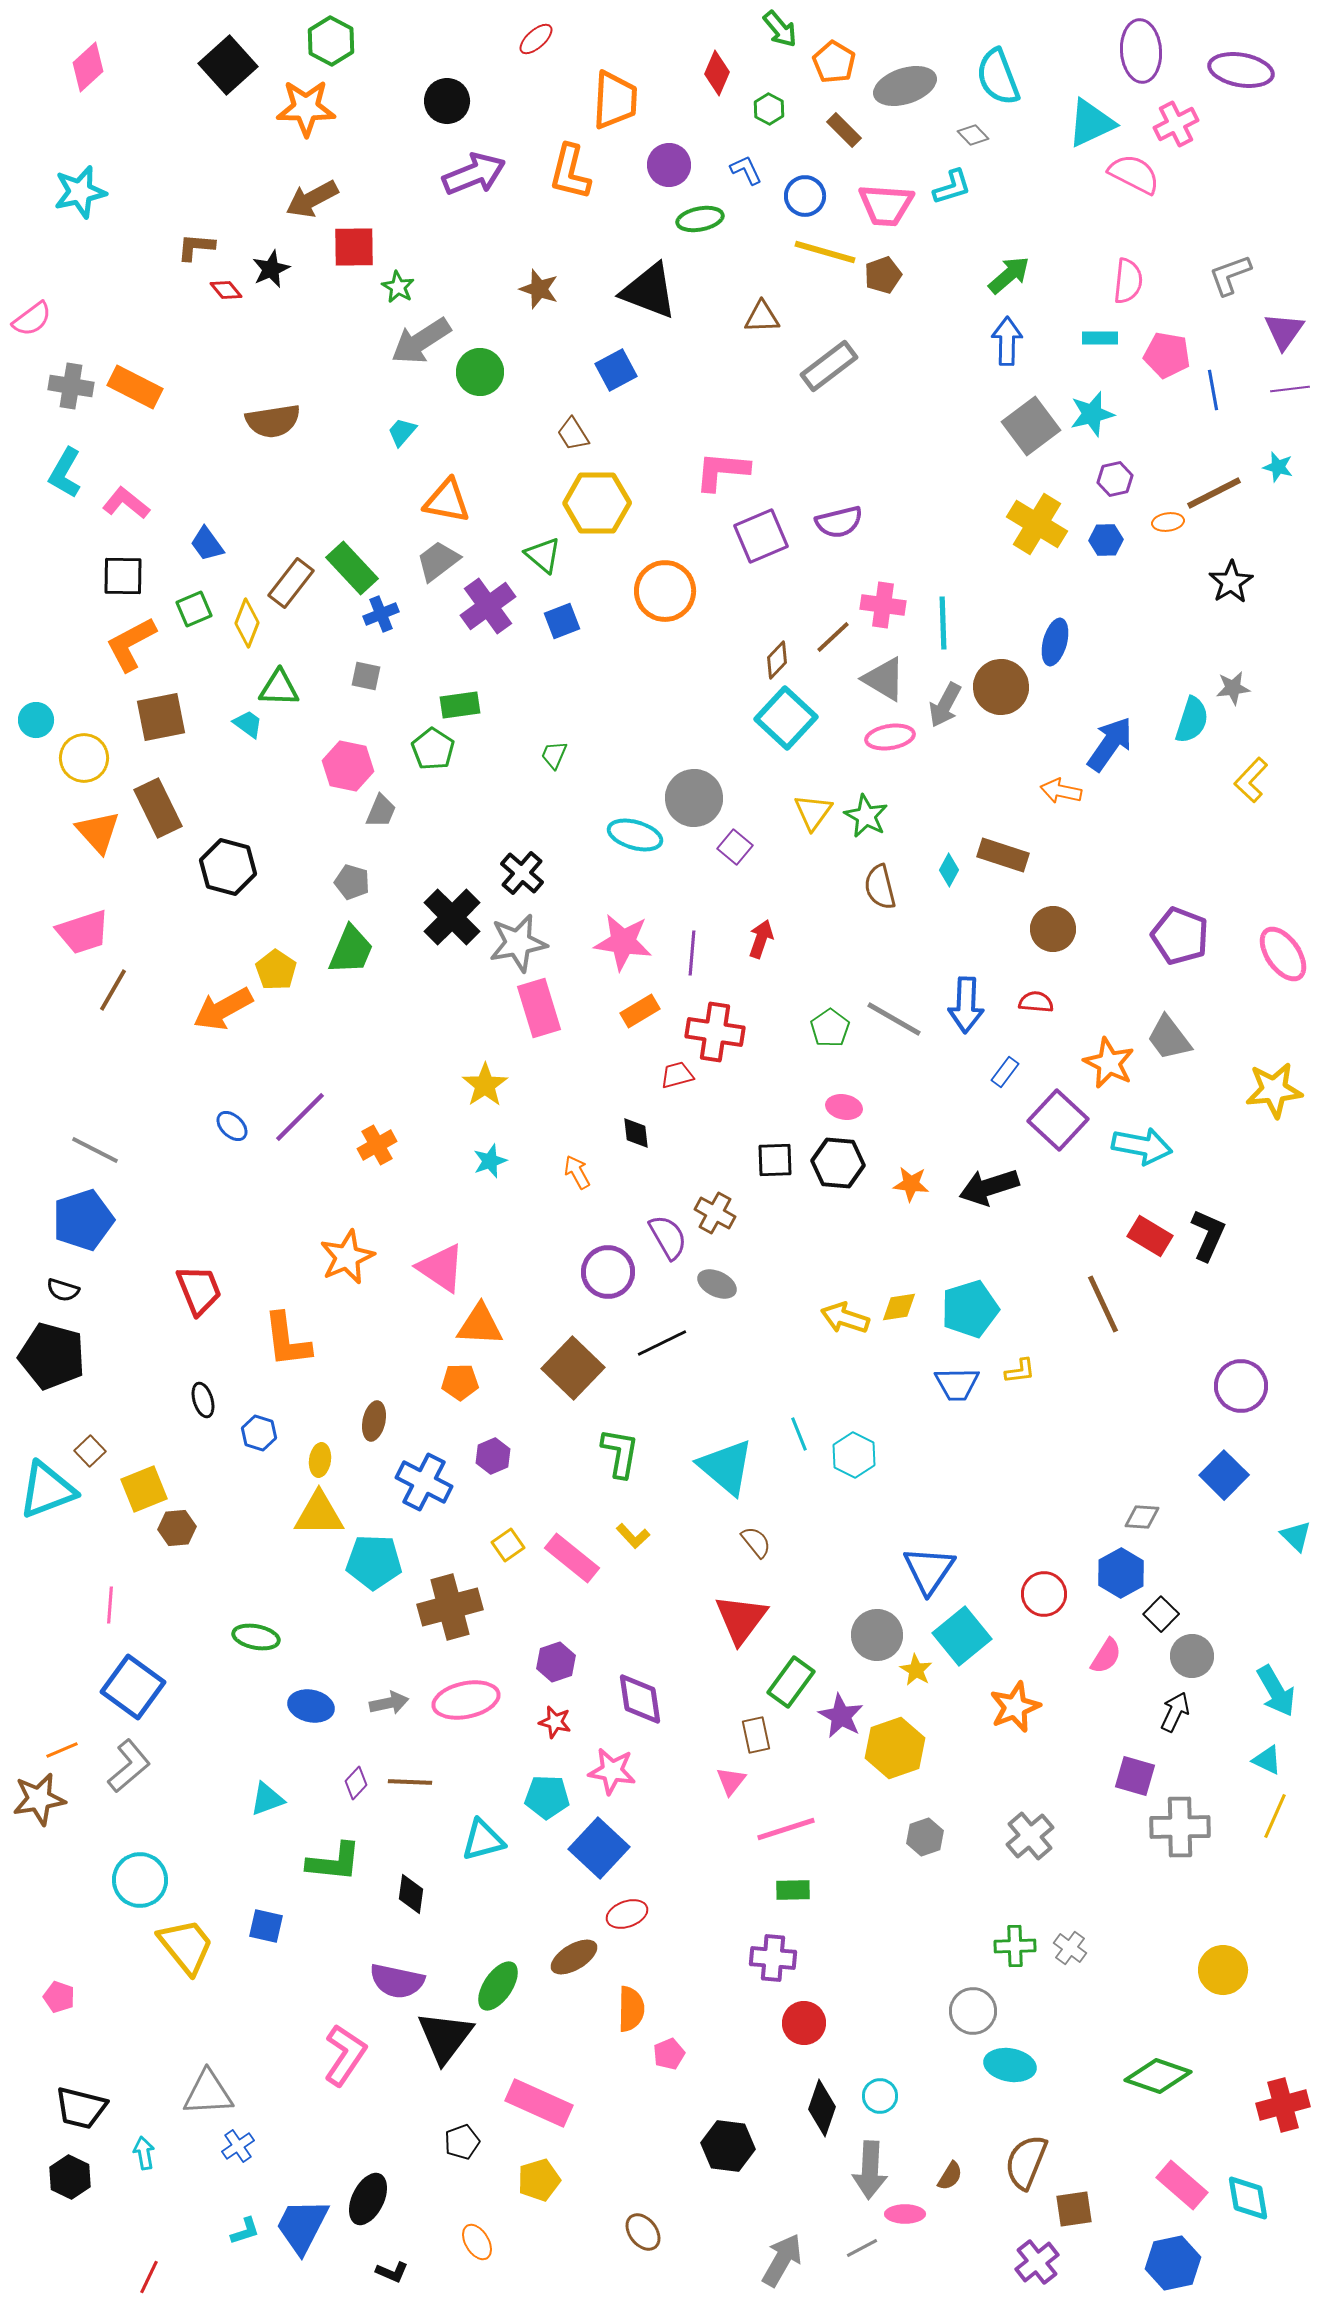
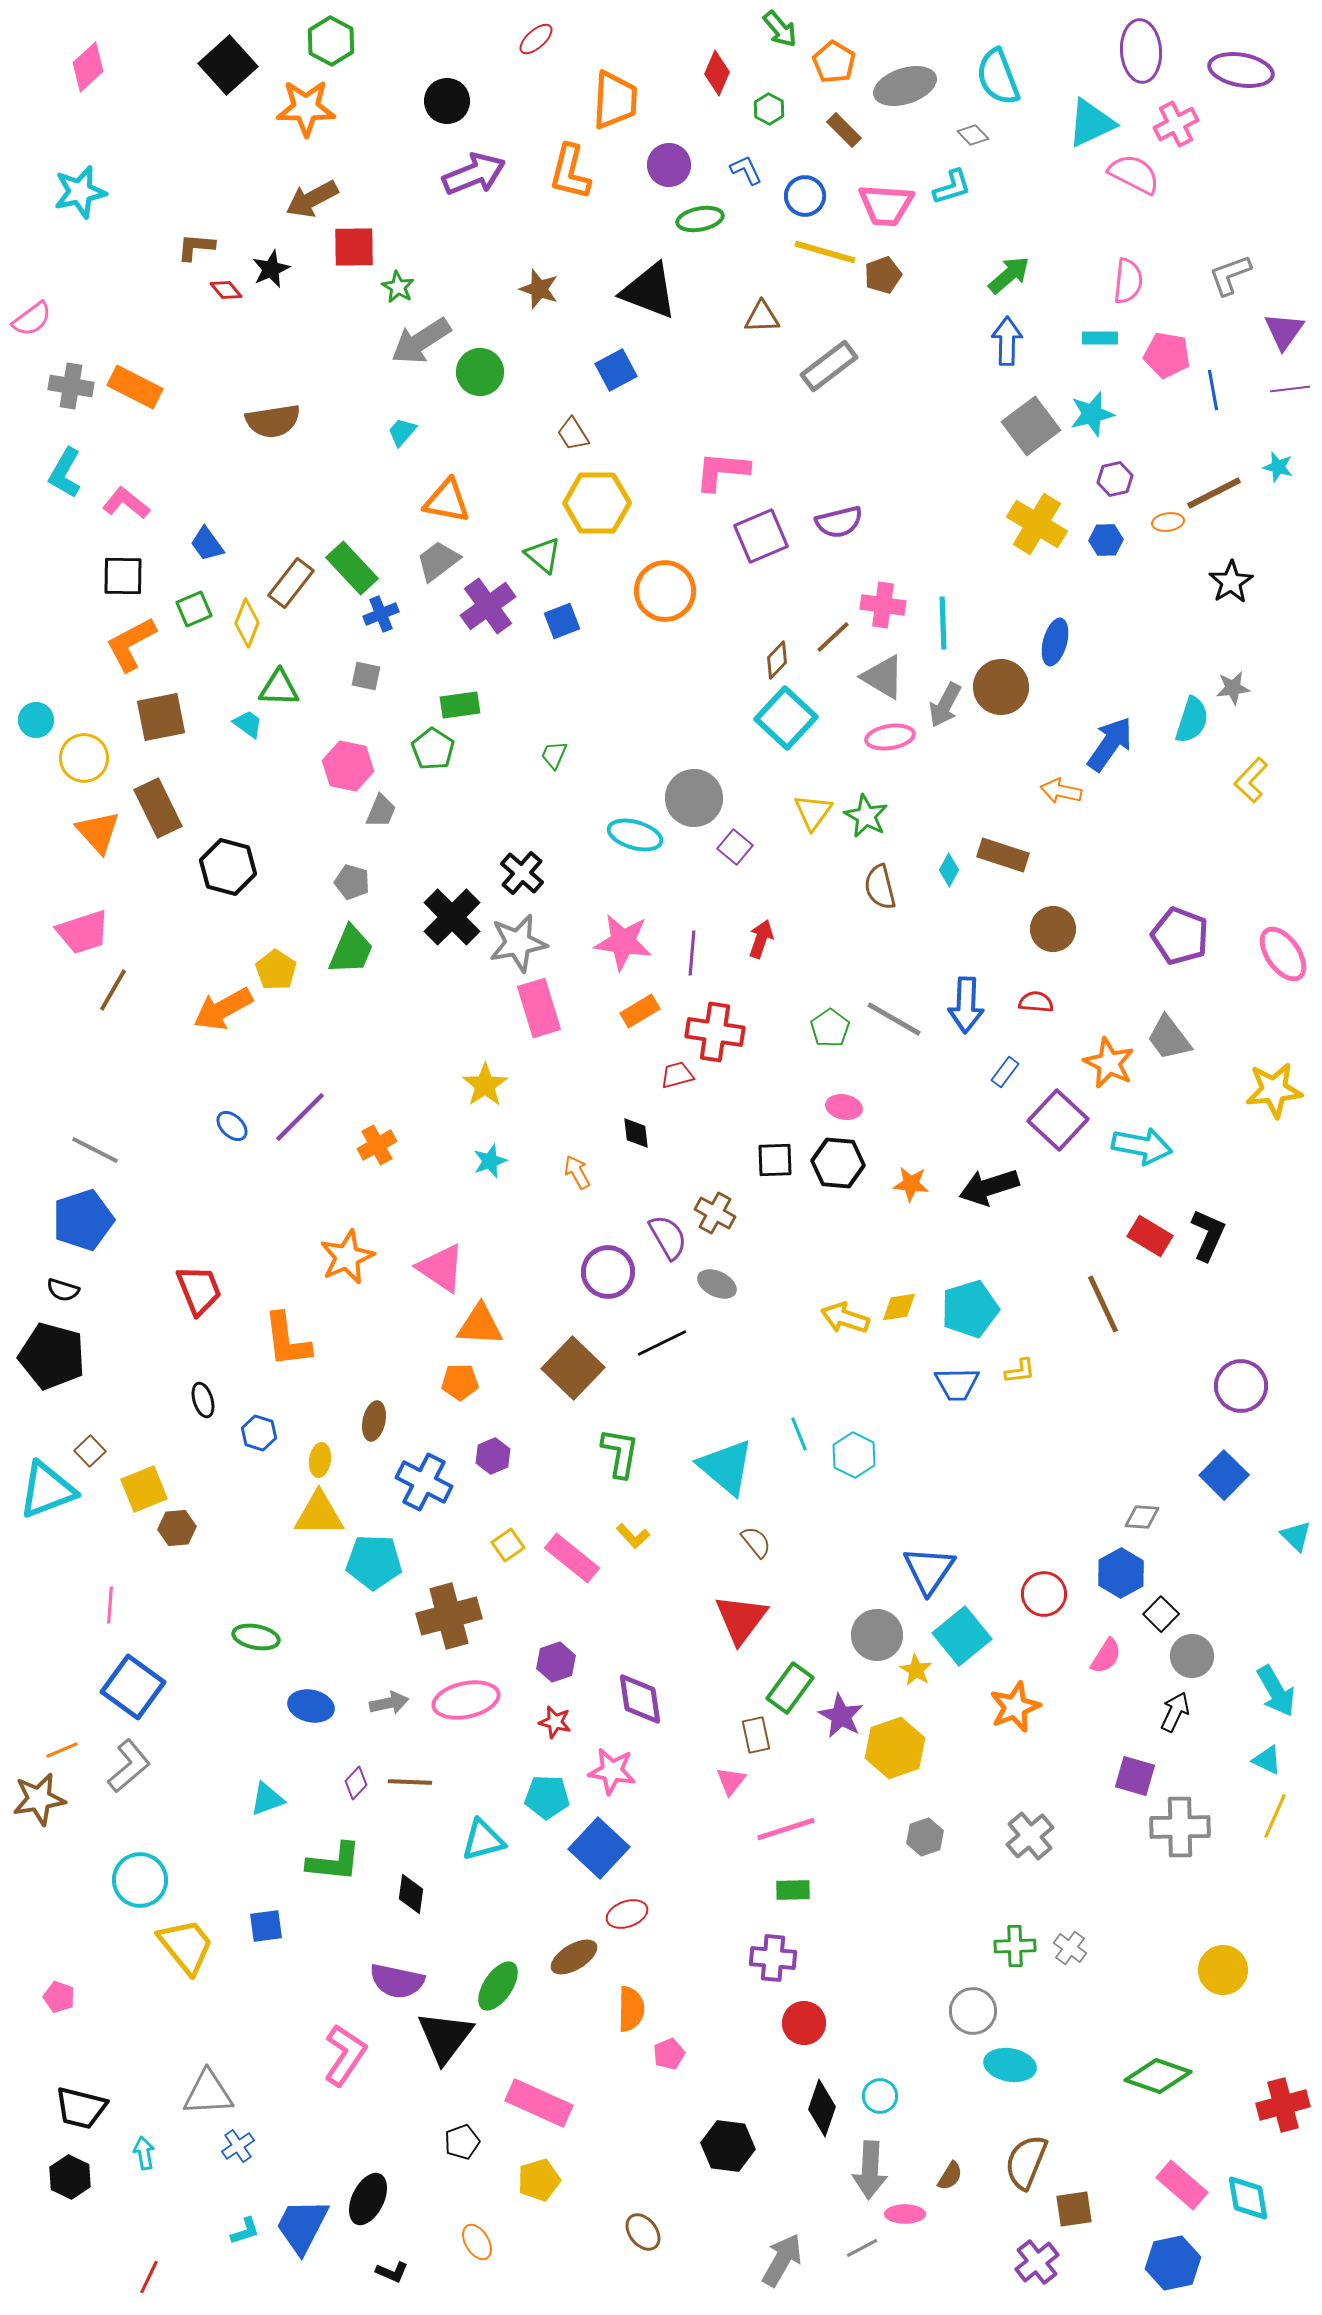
gray triangle at (884, 679): moved 1 px left, 2 px up
brown cross at (450, 1607): moved 1 px left, 9 px down
green rectangle at (791, 1682): moved 1 px left, 6 px down
blue square at (266, 1926): rotated 21 degrees counterclockwise
